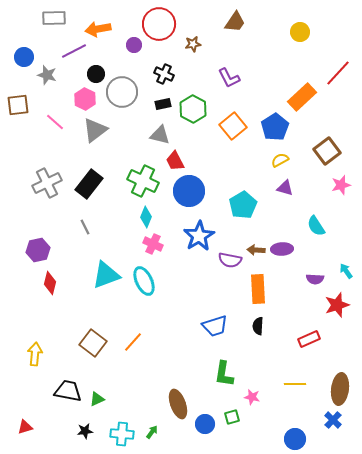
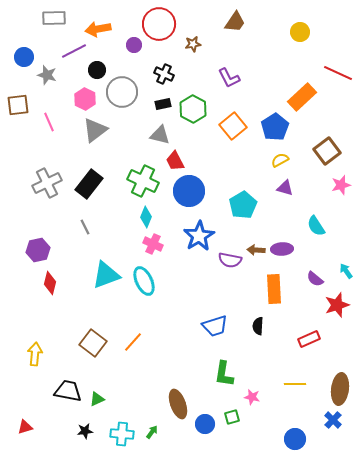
red line at (338, 73): rotated 72 degrees clockwise
black circle at (96, 74): moved 1 px right, 4 px up
pink line at (55, 122): moved 6 px left; rotated 24 degrees clockwise
purple semicircle at (315, 279): rotated 36 degrees clockwise
orange rectangle at (258, 289): moved 16 px right
